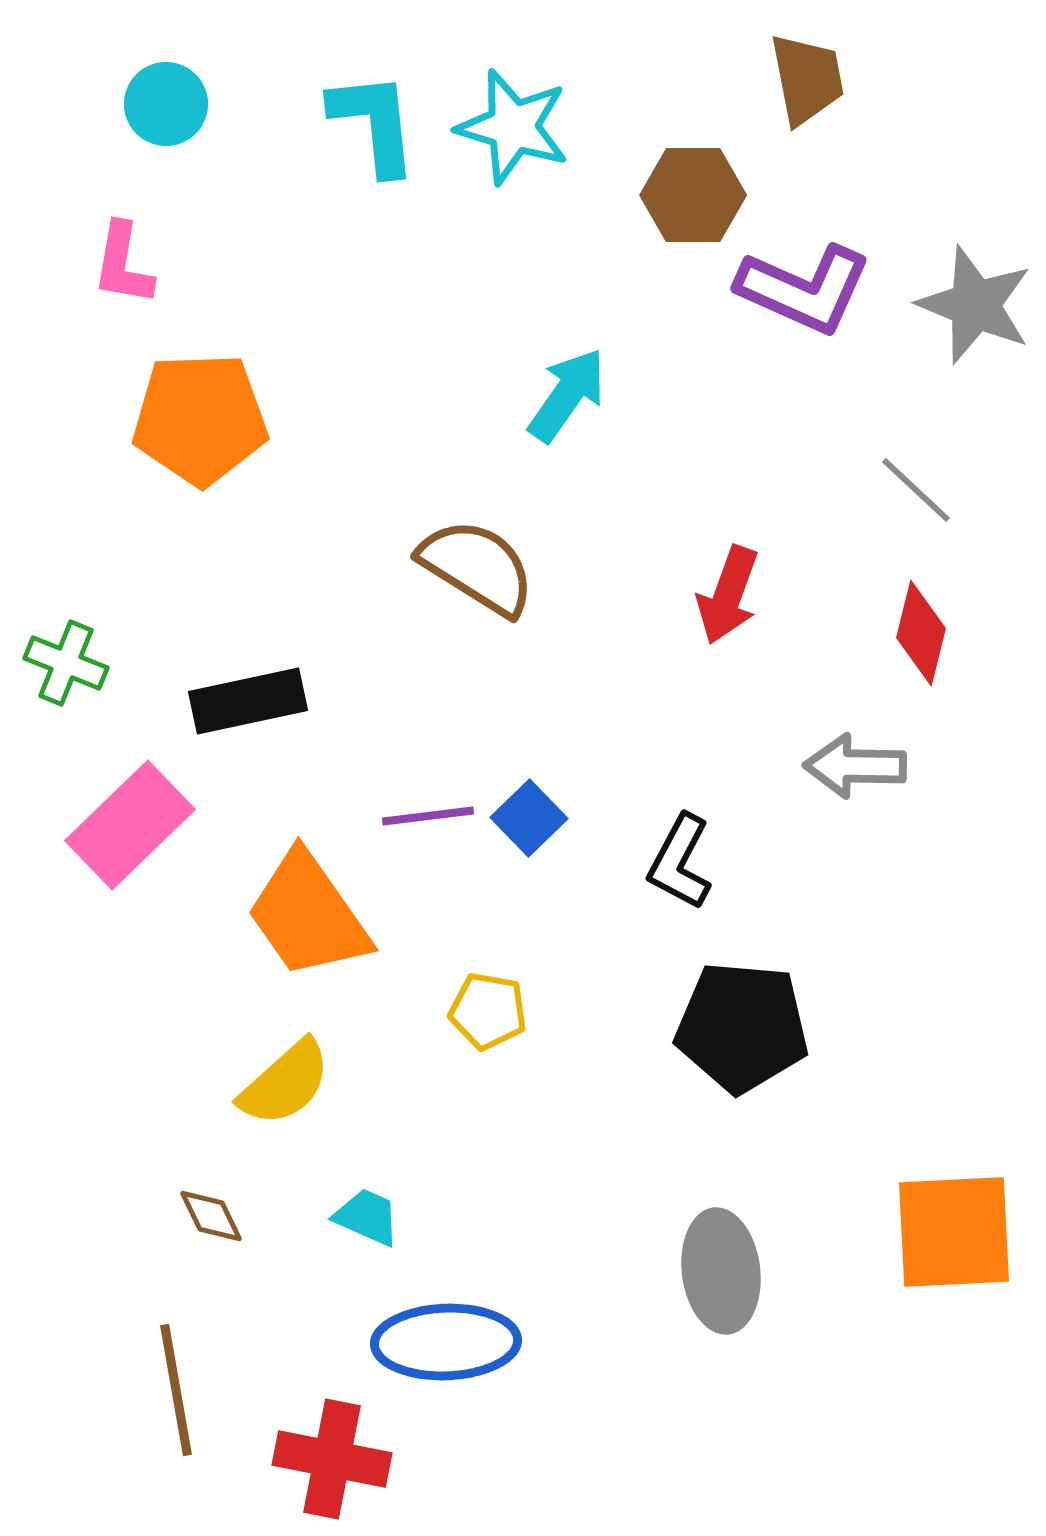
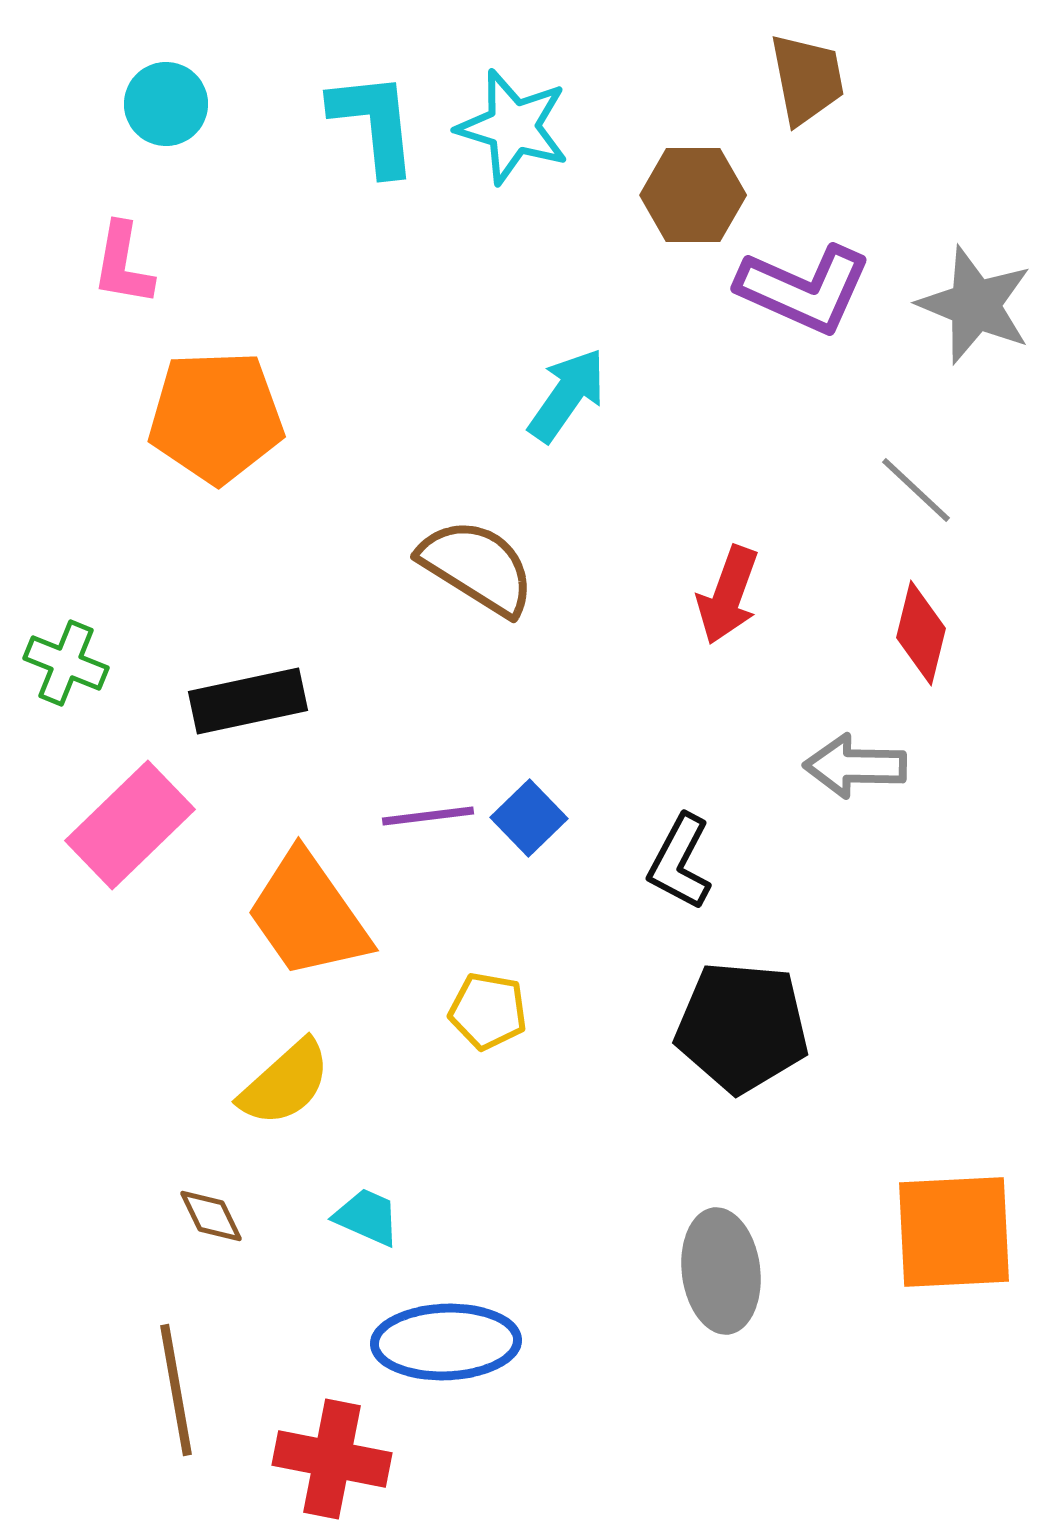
orange pentagon: moved 16 px right, 2 px up
